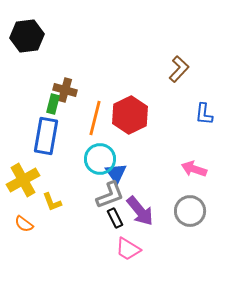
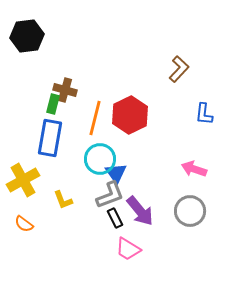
blue rectangle: moved 4 px right, 2 px down
yellow L-shape: moved 11 px right, 2 px up
